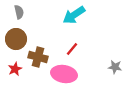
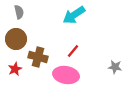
red line: moved 1 px right, 2 px down
pink ellipse: moved 2 px right, 1 px down
